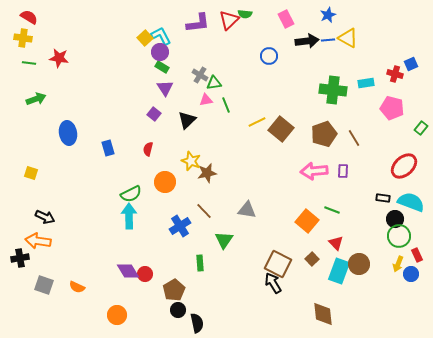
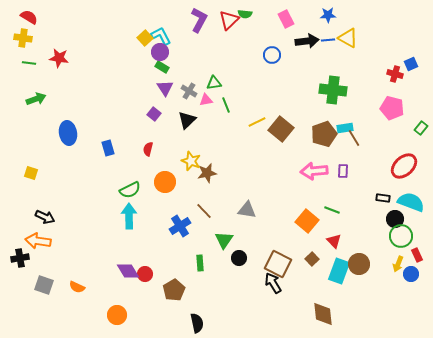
blue star at (328, 15): rotated 21 degrees clockwise
purple L-shape at (198, 23): moved 1 px right, 3 px up; rotated 55 degrees counterclockwise
blue circle at (269, 56): moved 3 px right, 1 px up
gray cross at (200, 75): moved 11 px left, 16 px down
cyan rectangle at (366, 83): moved 21 px left, 45 px down
green semicircle at (131, 194): moved 1 px left, 4 px up
green circle at (399, 236): moved 2 px right
red triangle at (336, 243): moved 2 px left, 2 px up
black circle at (178, 310): moved 61 px right, 52 px up
